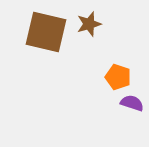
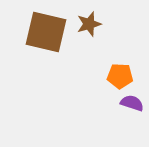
orange pentagon: moved 2 px right, 1 px up; rotated 15 degrees counterclockwise
